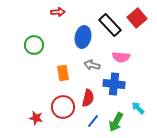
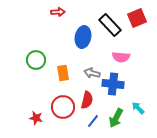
red square: rotated 18 degrees clockwise
green circle: moved 2 px right, 15 px down
gray arrow: moved 8 px down
blue cross: moved 1 px left
red semicircle: moved 1 px left, 2 px down
green arrow: moved 4 px up
